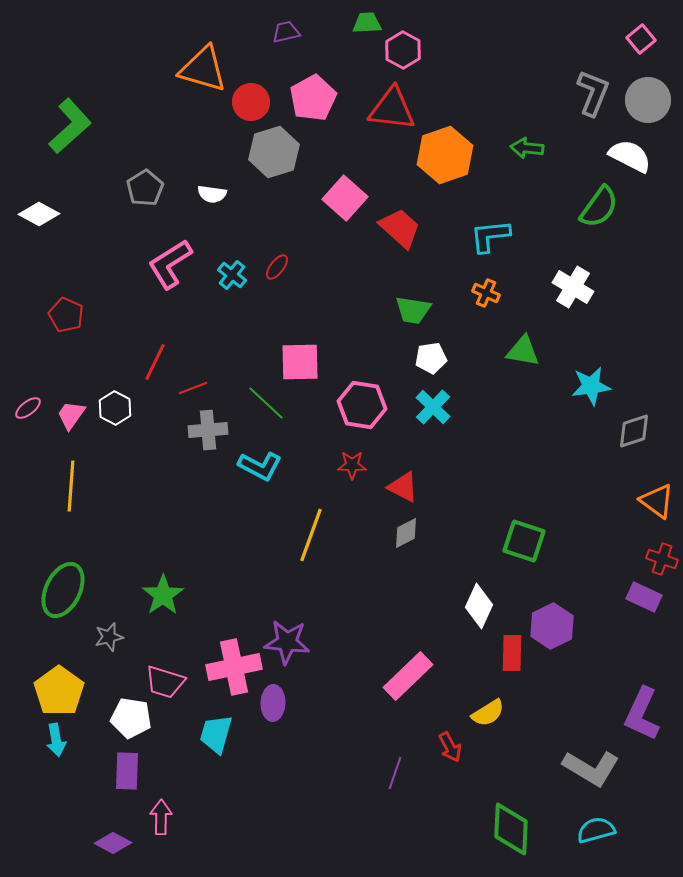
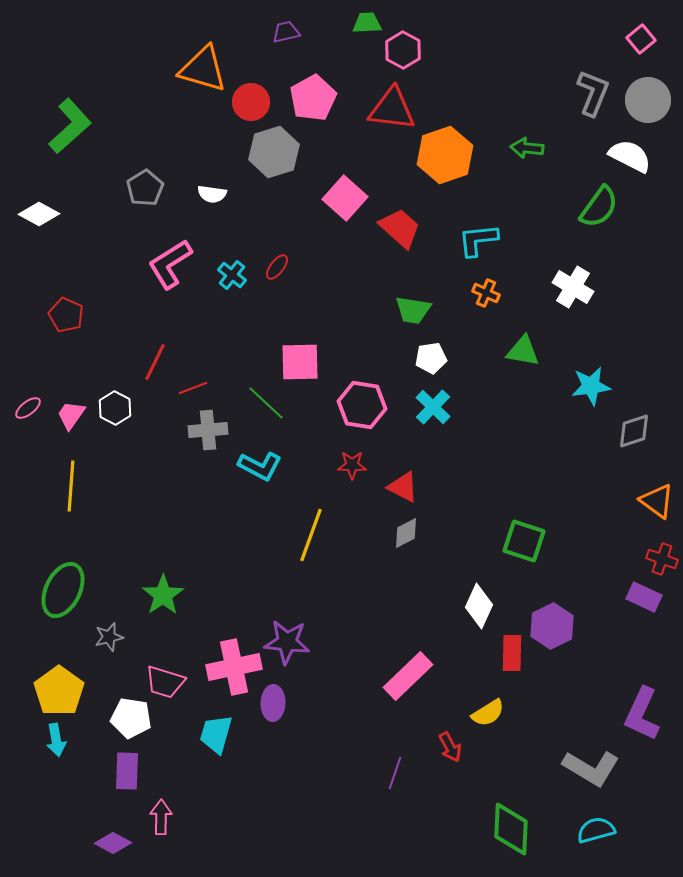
cyan L-shape at (490, 236): moved 12 px left, 4 px down
